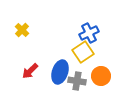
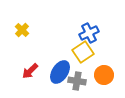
blue ellipse: rotated 15 degrees clockwise
orange circle: moved 3 px right, 1 px up
